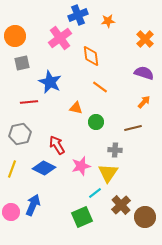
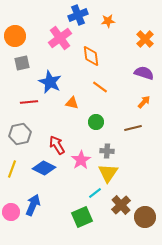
orange triangle: moved 4 px left, 5 px up
gray cross: moved 8 px left, 1 px down
pink star: moved 6 px up; rotated 18 degrees counterclockwise
